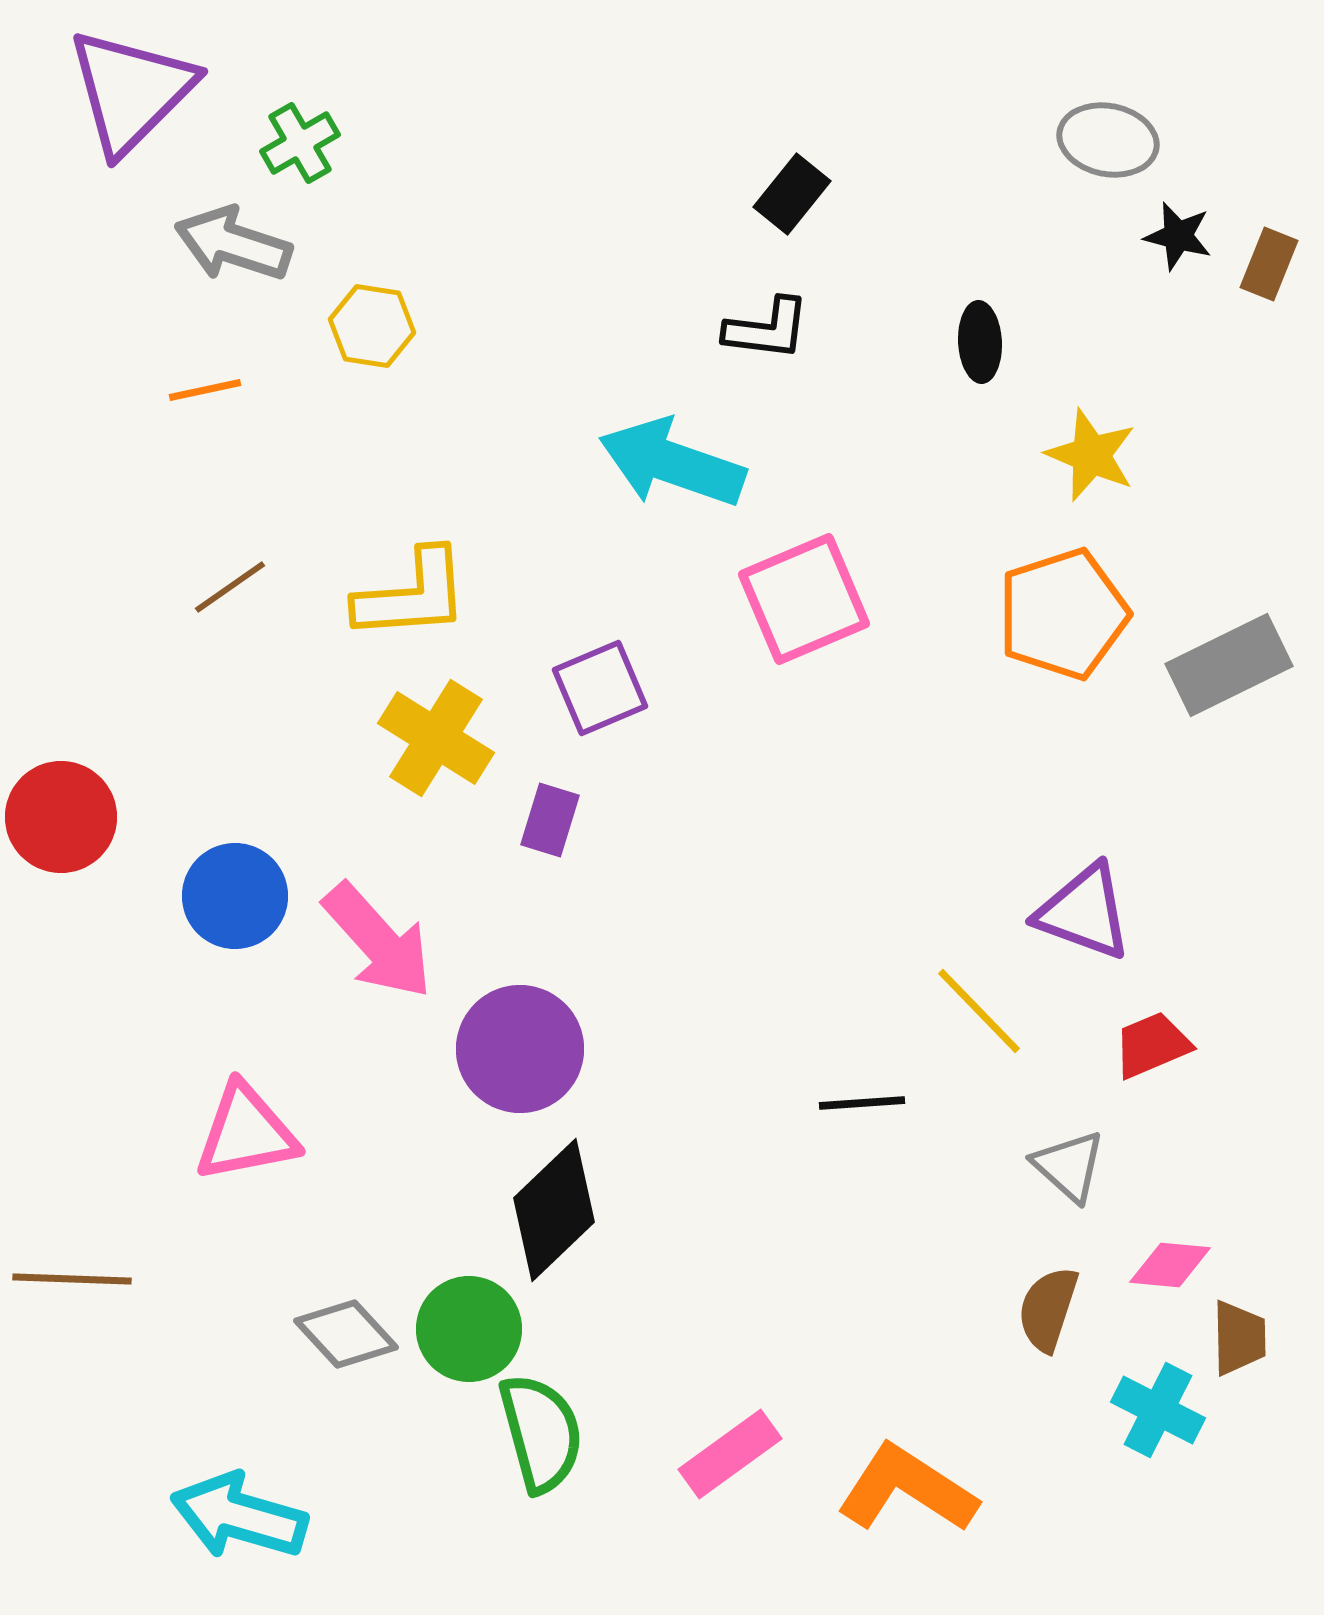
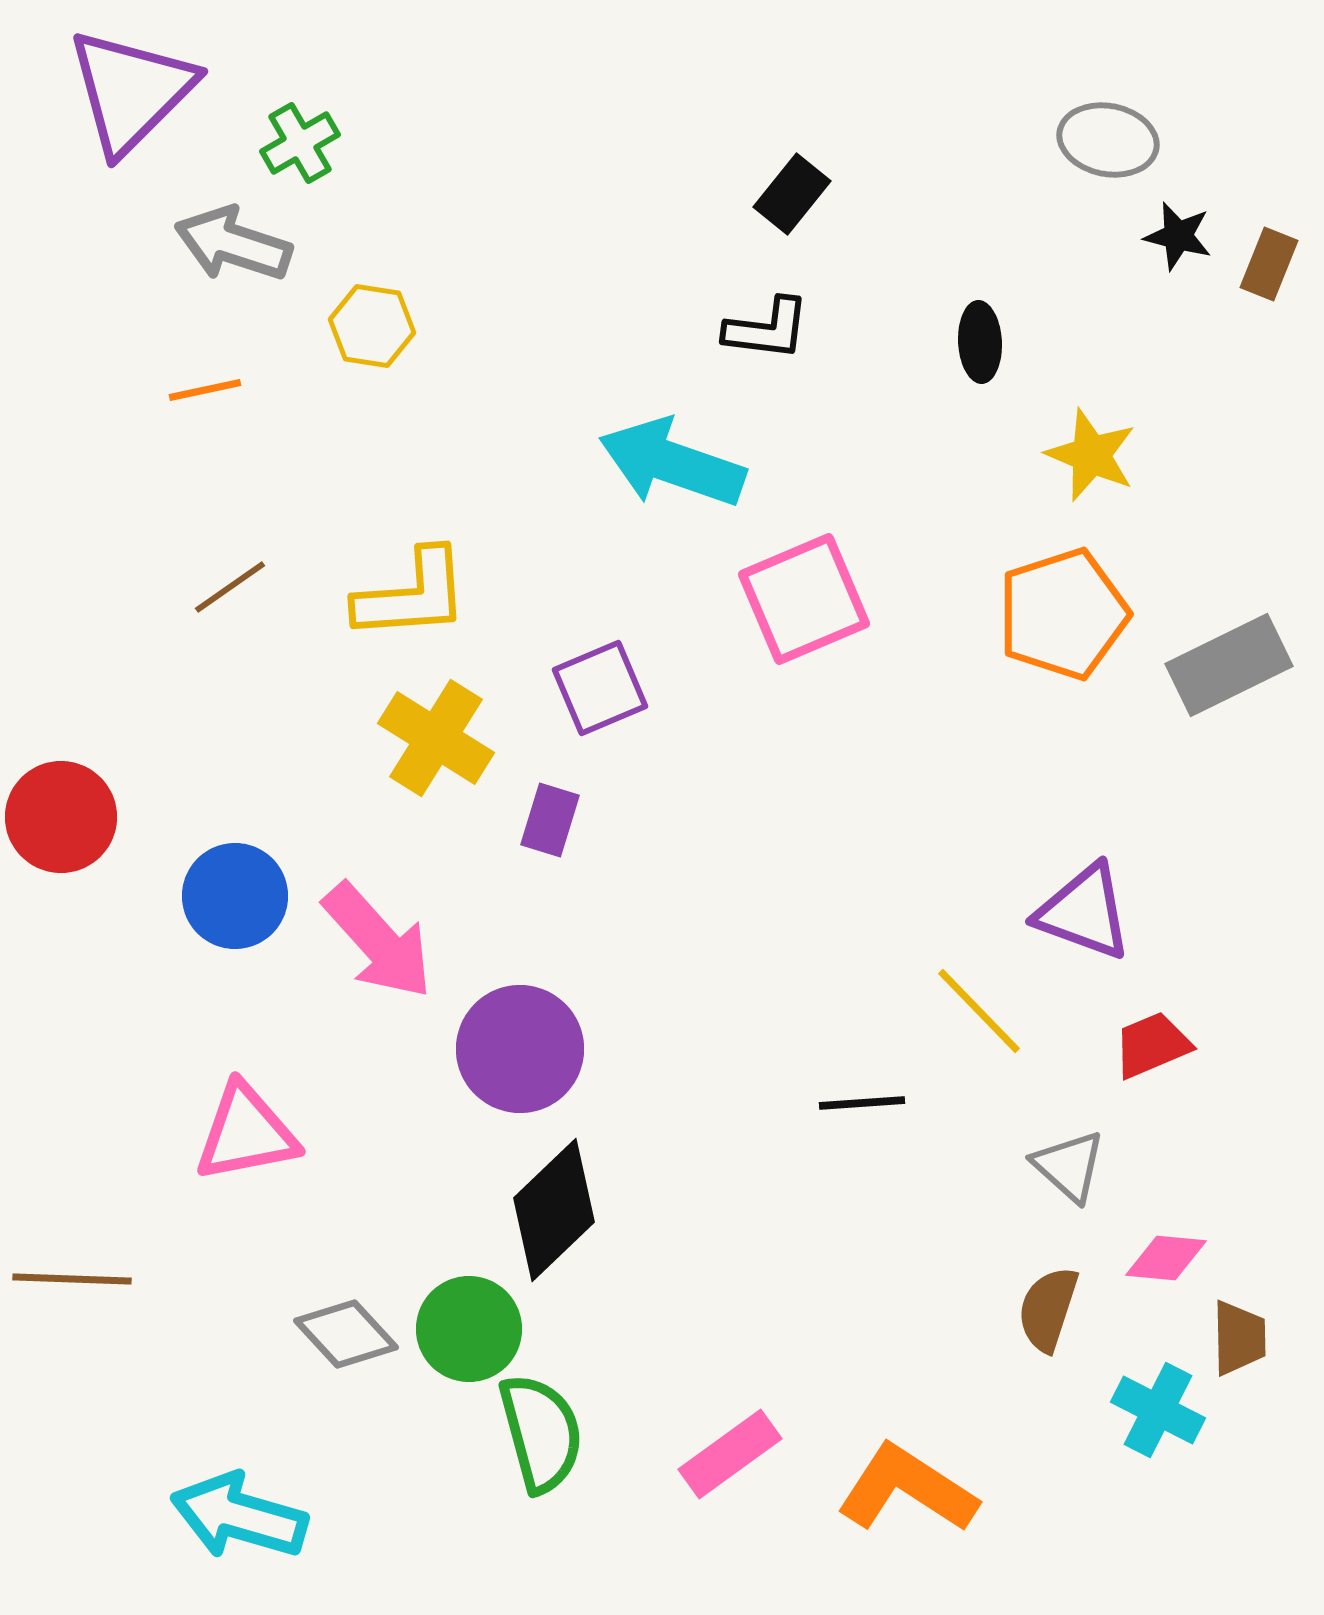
pink diamond at (1170, 1265): moved 4 px left, 7 px up
